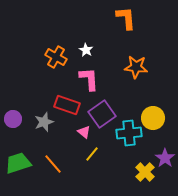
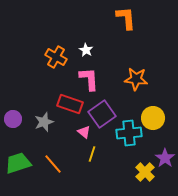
orange star: moved 12 px down
red rectangle: moved 3 px right, 1 px up
yellow line: rotated 21 degrees counterclockwise
